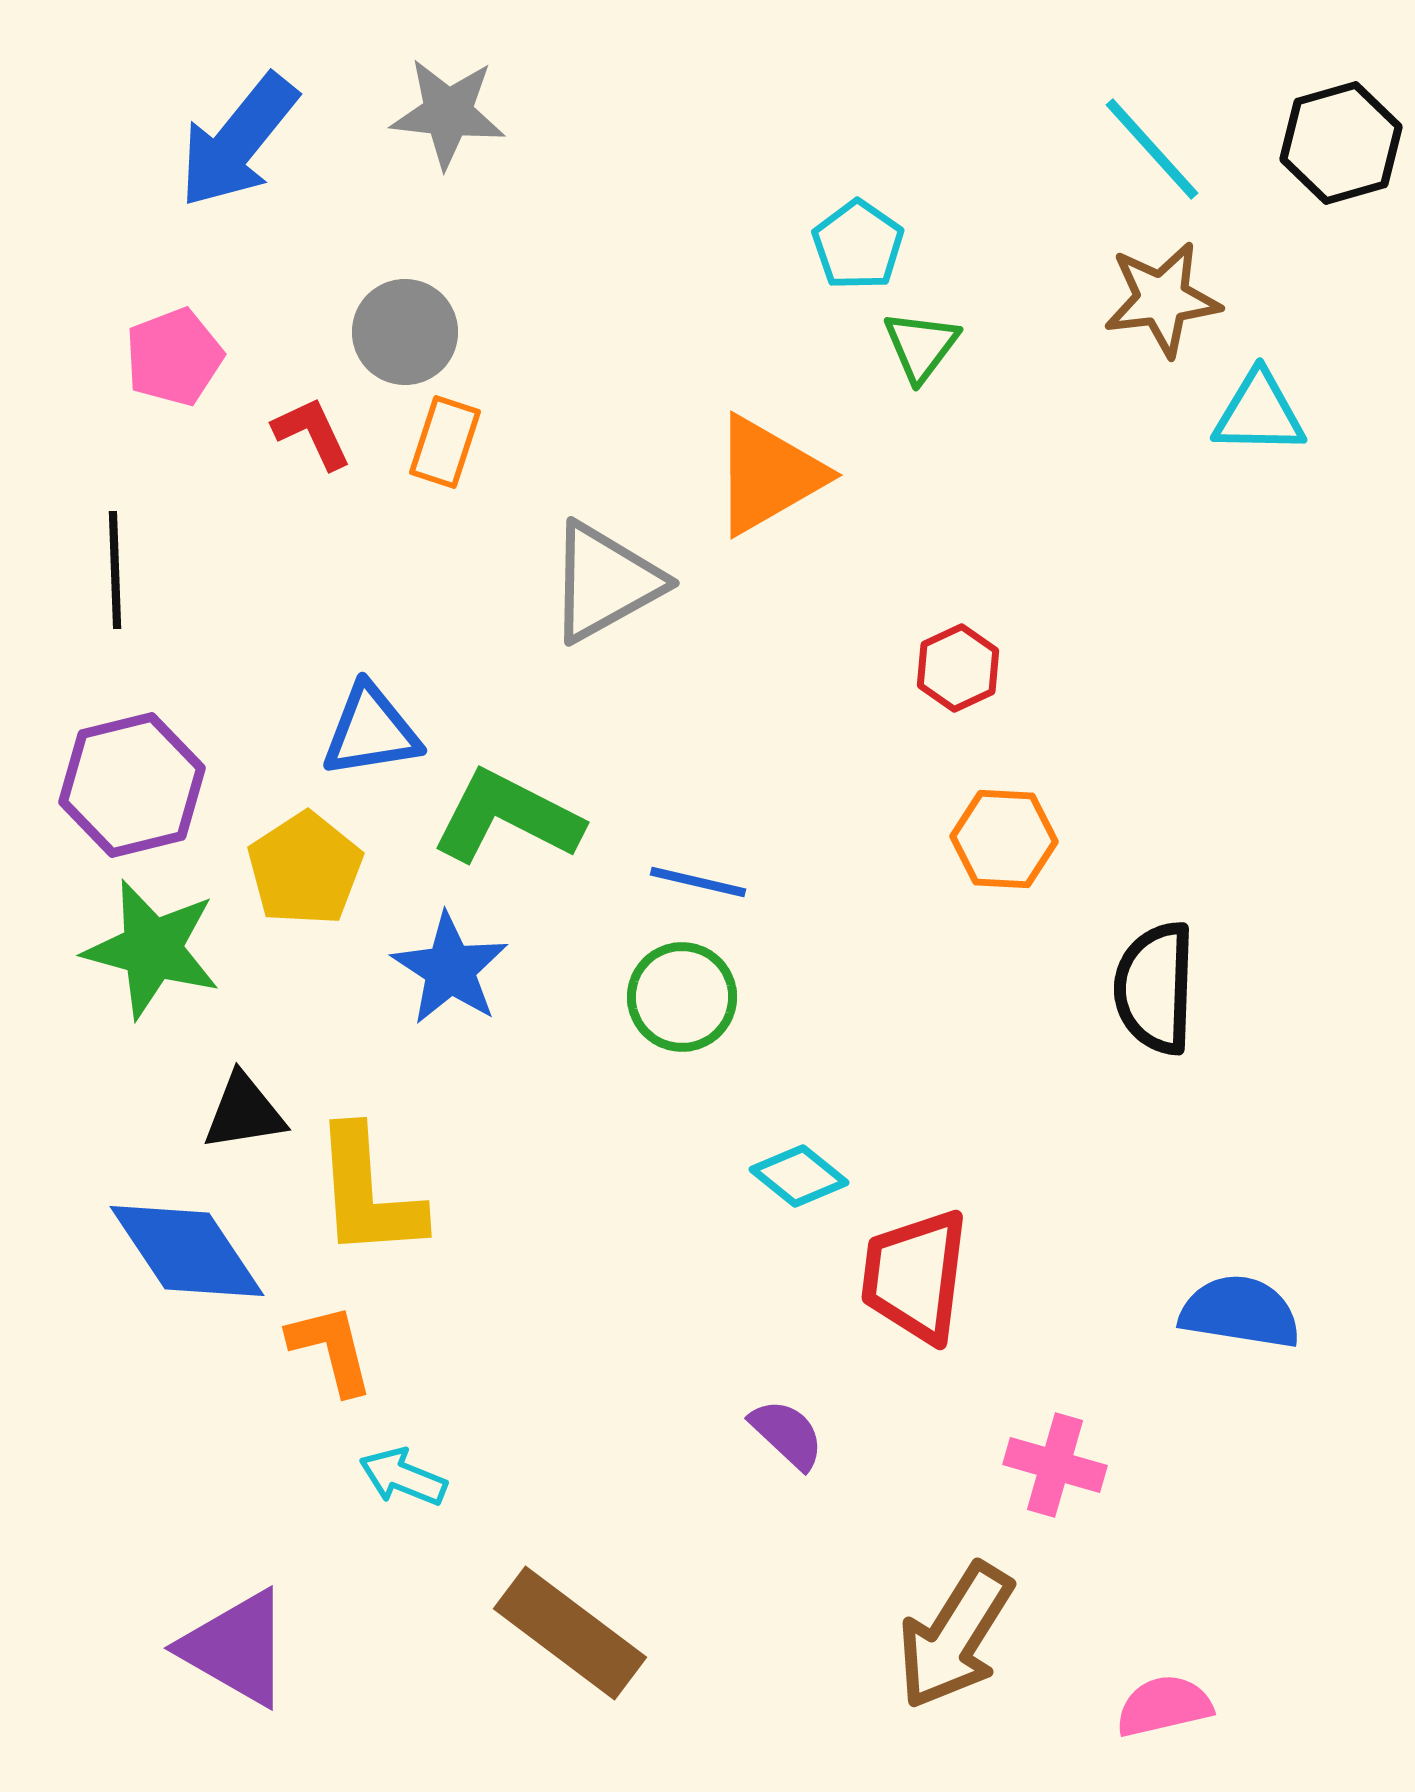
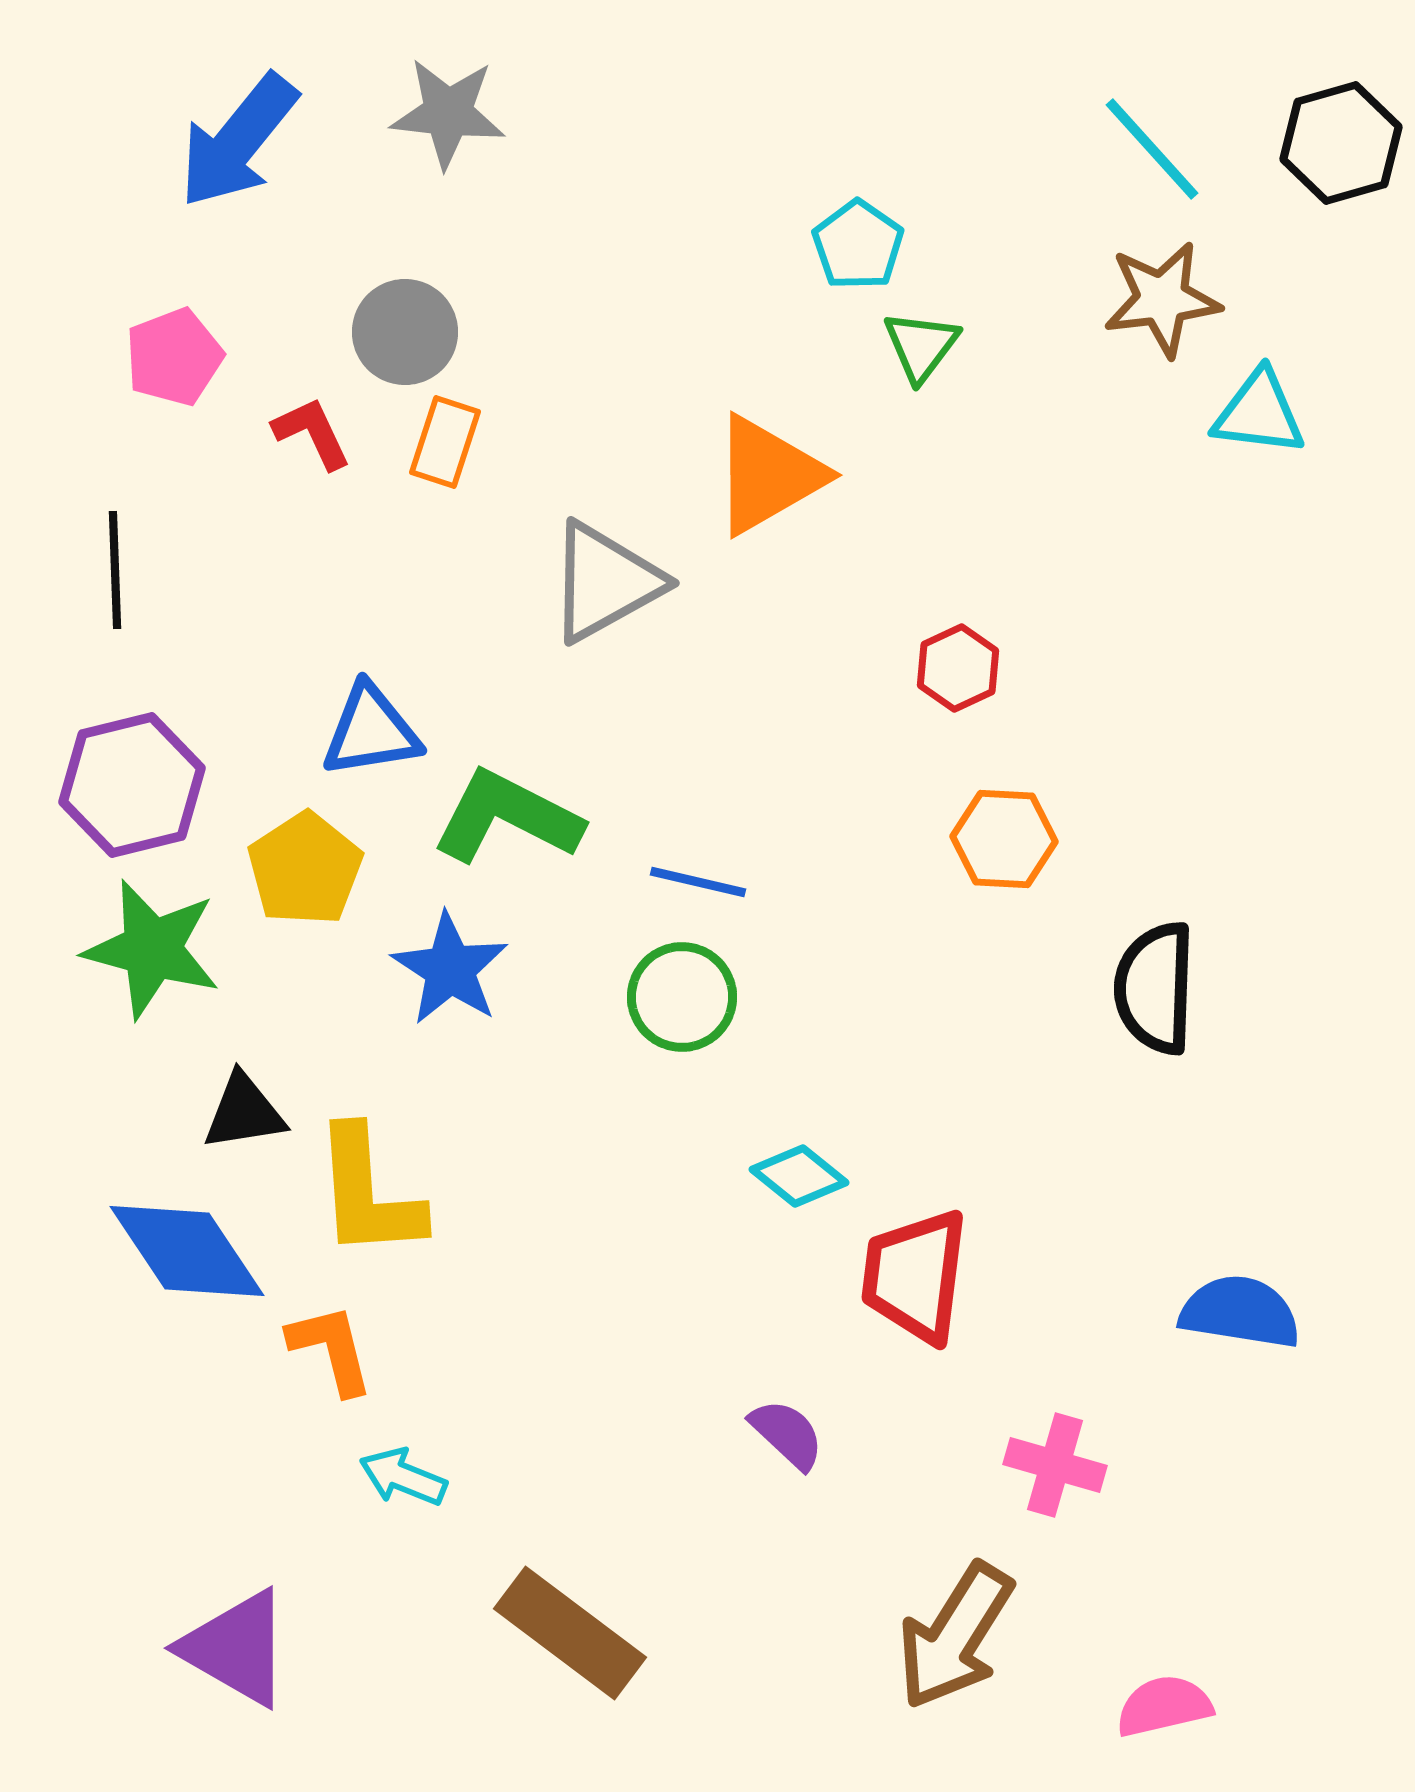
cyan triangle: rotated 6 degrees clockwise
